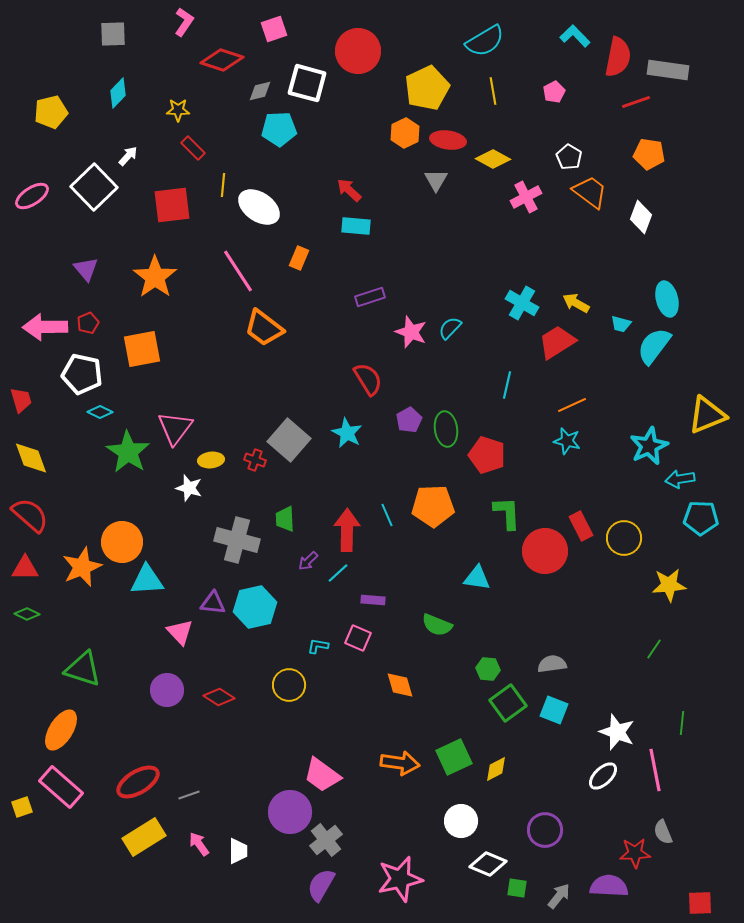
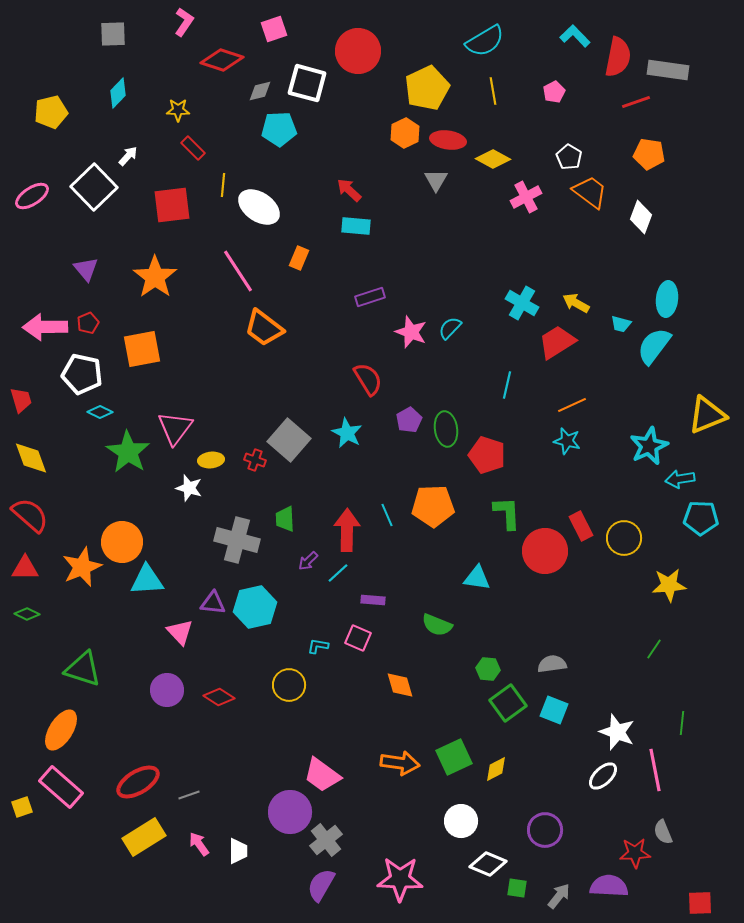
cyan ellipse at (667, 299): rotated 20 degrees clockwise
pink star at (400, 879): rotated 15 degrees clockwise
